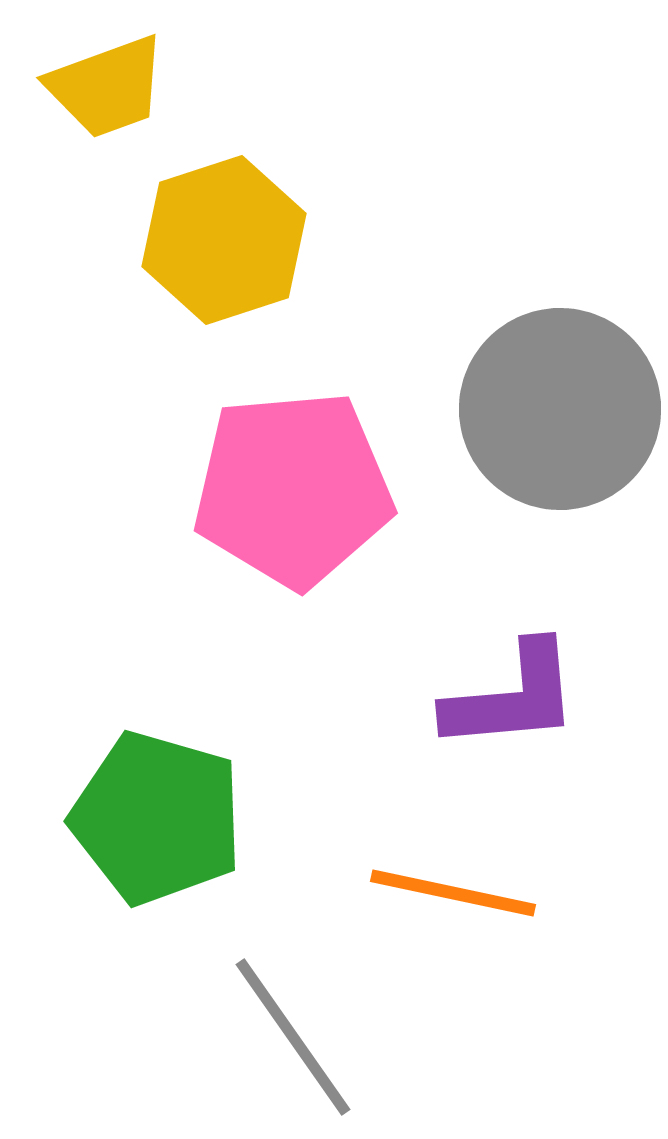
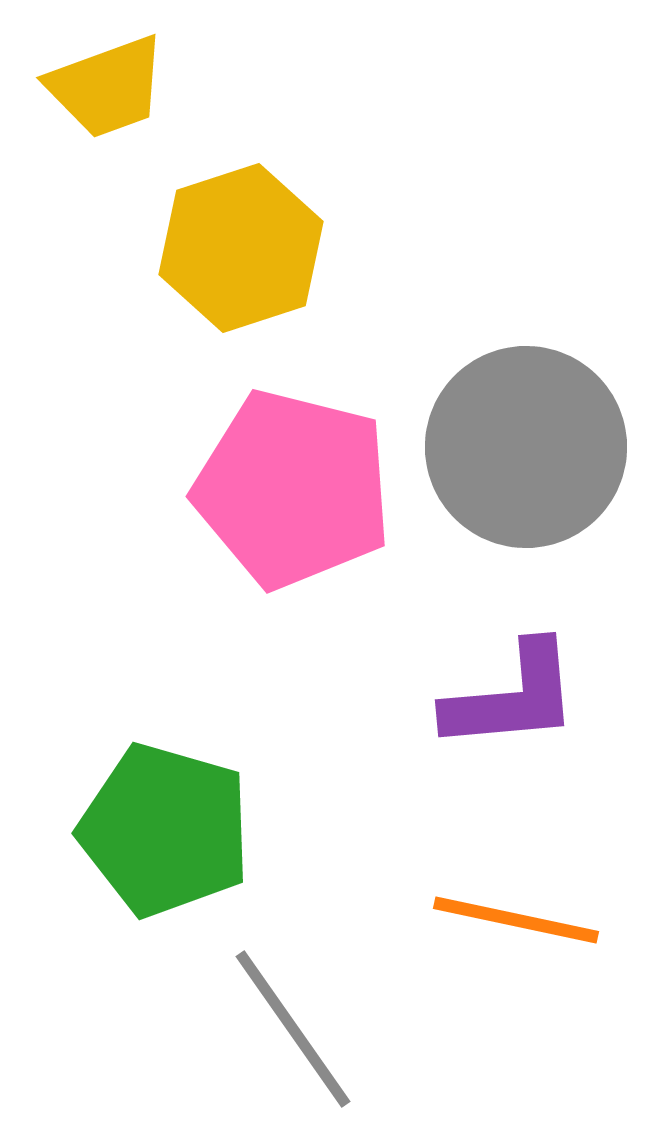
yellow hexagon: moved 17 px right, 8 px down
gray circle: moved 34 px left, 38 px down
pink pentagon: rotated 19 degrees clockwise
green pentagon: moved 8 px right, 12 px down
orange line: moved 63 px right, 27 px down
gray line: moved 8 px up
